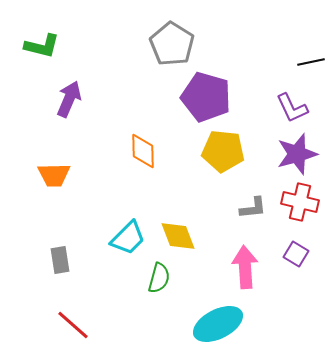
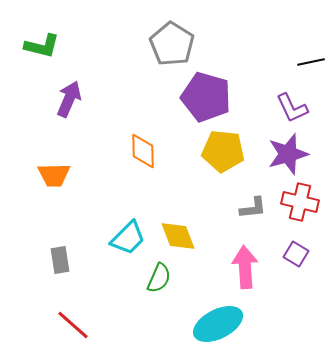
purple star: moved 9 px left
green semicircle: rotated 8 degrees clockwise
